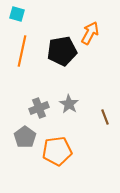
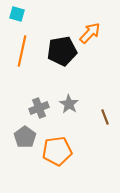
orange arrow: rotated 15 degrees clockwise
